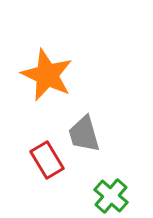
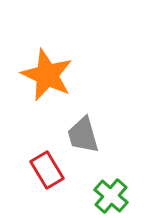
gray trapezoid: moved 1 px left, 1 px down
red rectangle: moved 10 px down
